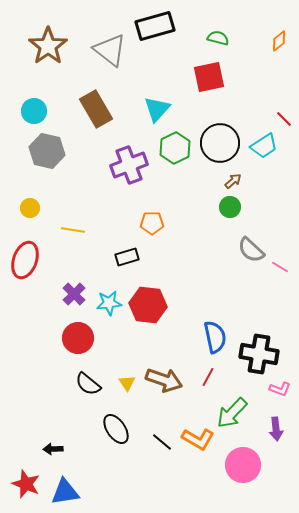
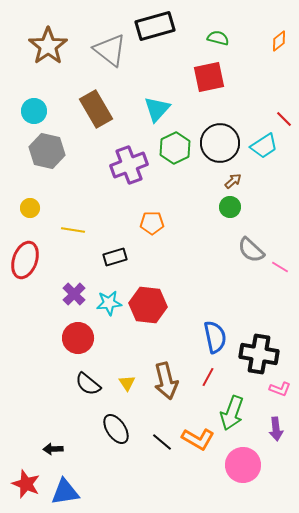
black rectangle at (127, 257): moved 12 px left
brown arrow at (164, 380): moved 2 px right, 1 px down; rotated 57 degrees clockwise
green arrow at (232, 413): rotated 24 degrees counterclockwise
